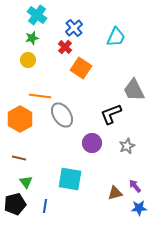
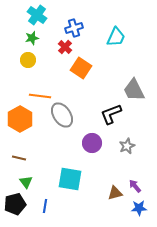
blue cross: rotated 24 degrees clockwise
